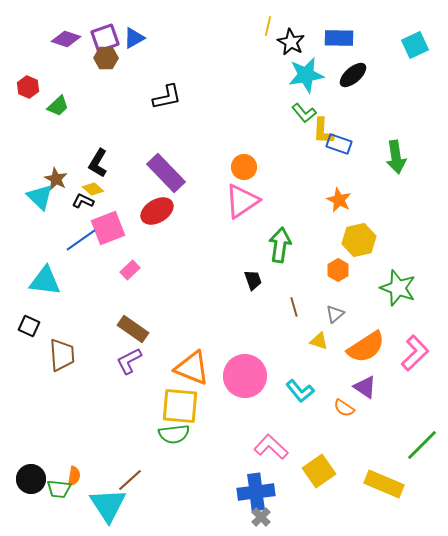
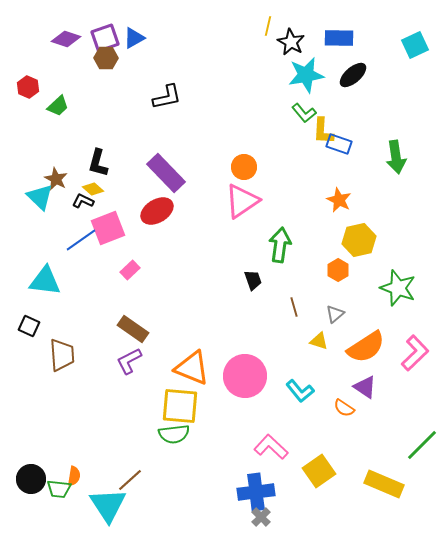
black L-shape at (98, 163): rotated 16 degrees counterclockwise
